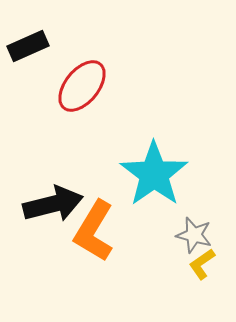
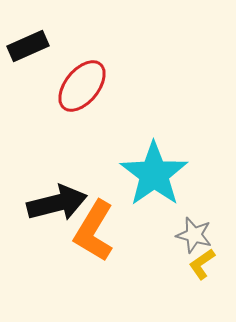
black arrow: moved 4 px right, 1 px up
